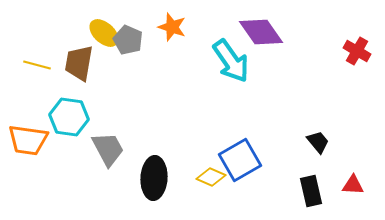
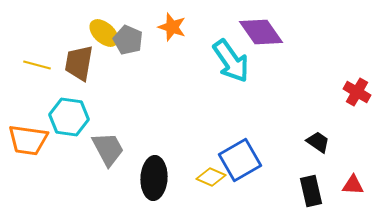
red cross: moved 41 px down
black trapezoid: rotated 15 degrees counterclockwise
